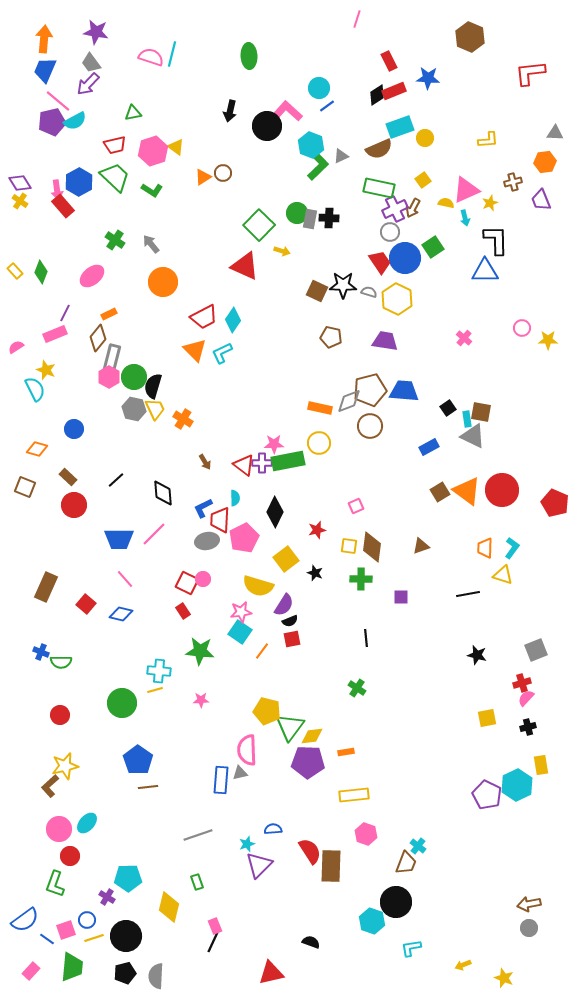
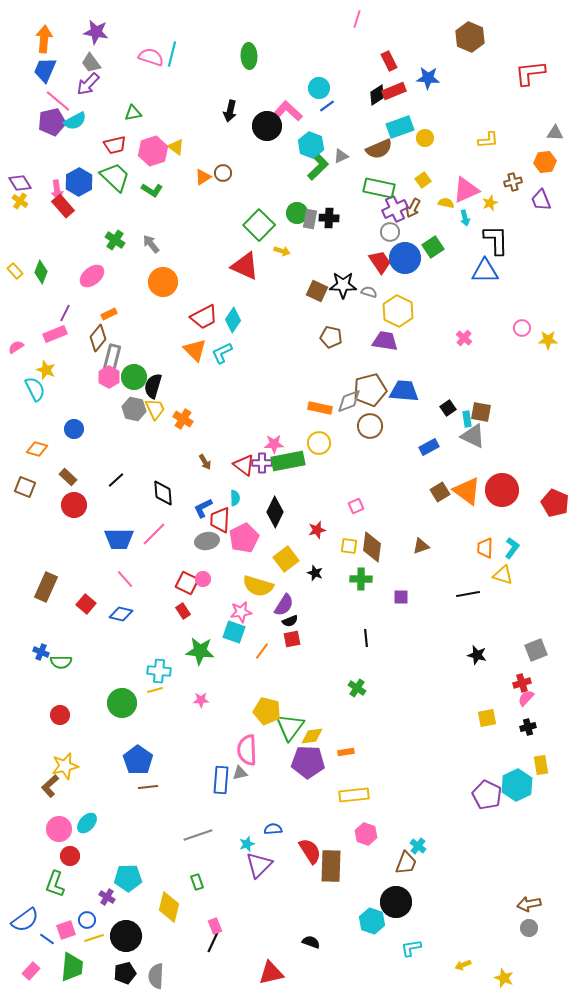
yellow hexagon at (397, 299): moved 1 px right, 12 px down
cyan square at (240, 632): moved 6 px left; rotated 15 degrees counterclockwise
